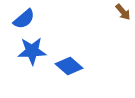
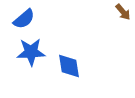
blue star: moved 1 px left, 1 px down
blue diamond: rotated 40 degrees clockwise
